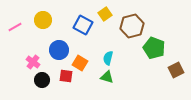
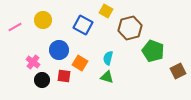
yellow square: moved 1 px right, 3 px up; rotated 24 degrees counterclockwise
brown hexagon: moved 2 px left, 2 px down
green pentagon: moved 1 px left, 3 px down
brown square: moved 2 px right, 1 px down
red square: moved 2 px left
